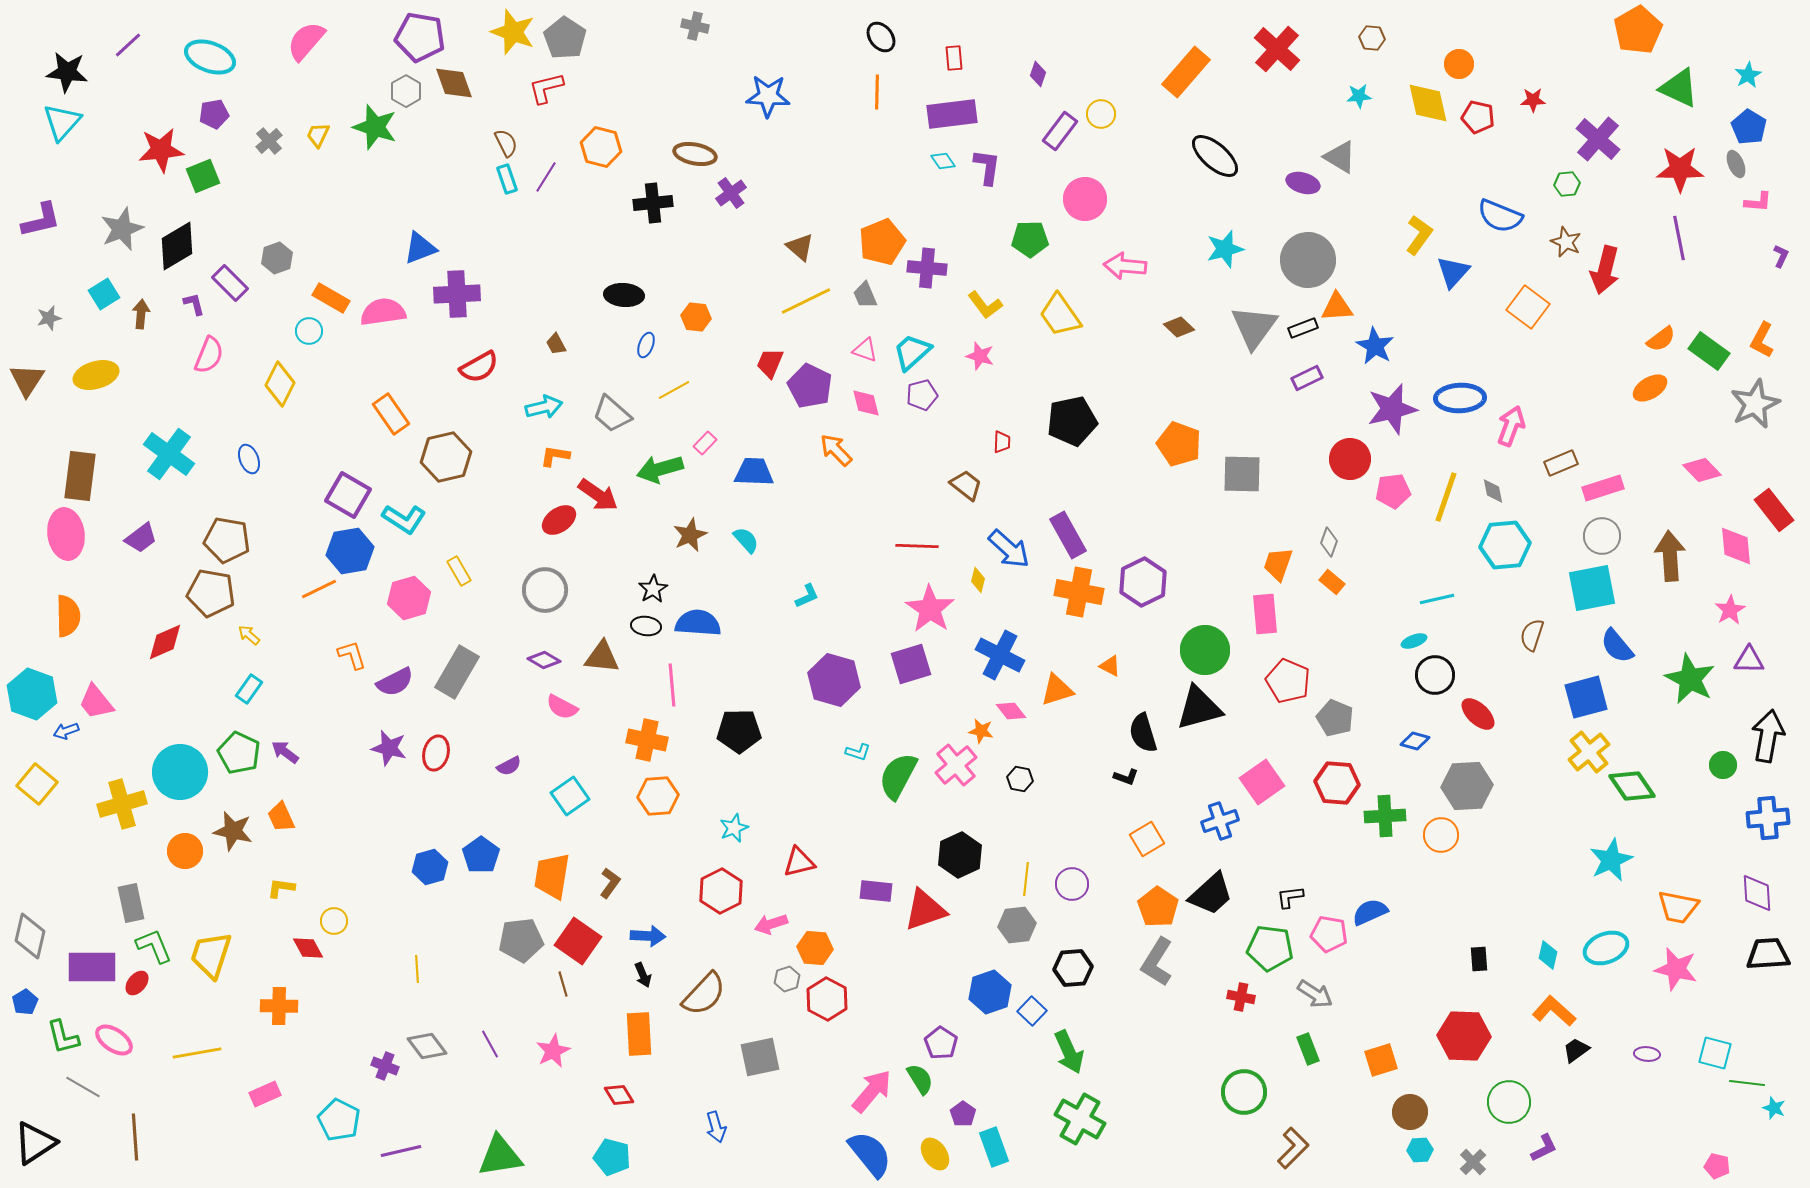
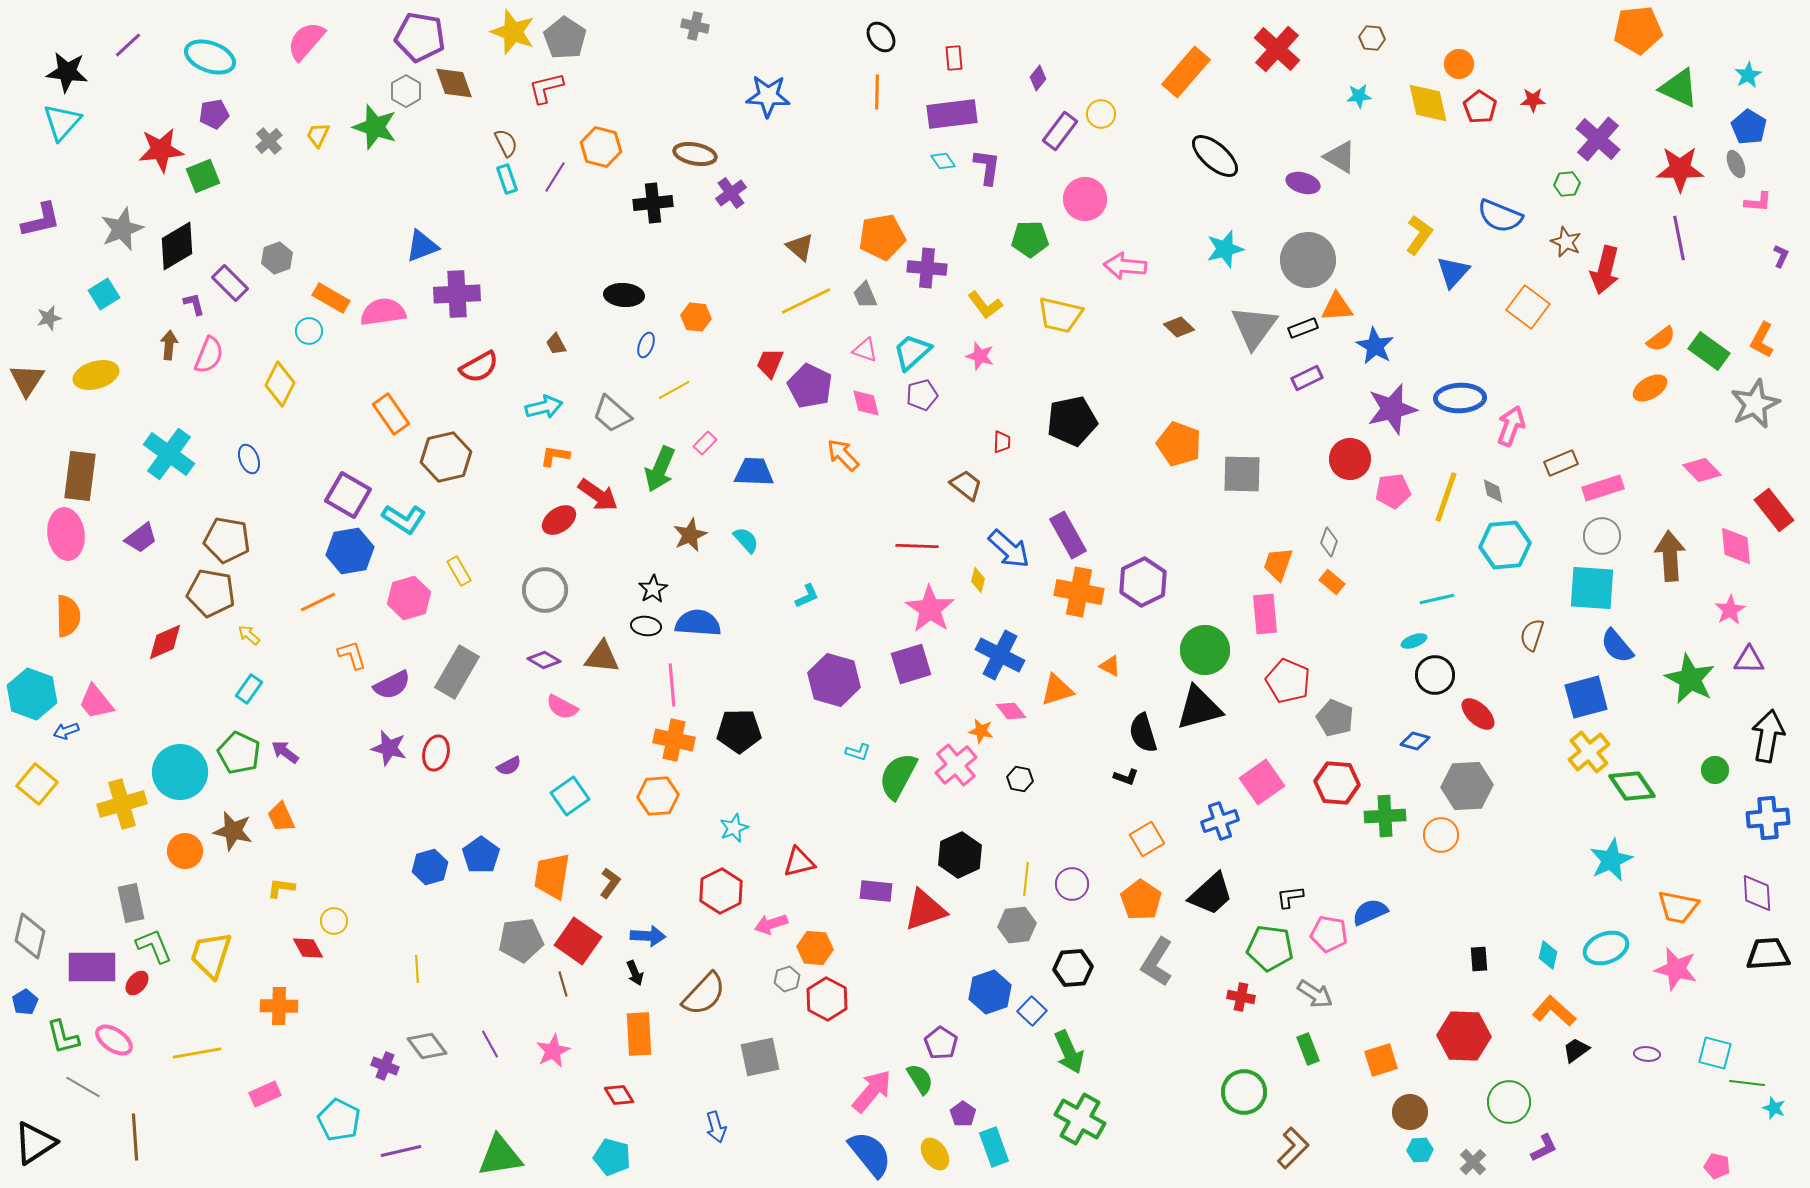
orange pentagon at (1638, 30): rotated 24 degrees clockwise
purple diamond at (1038, 74): moved 4 px down; rotated 20 degrees clockwise
red pentagon at (1478, 117): moved 2 px right, 10 px up; rotated 20 degrees clockwise
purple line at (546, 177): moved 9 px right
orange pentagon at (882, 242): moved 5 px up; rotated 12 degrees clockwise
blue triangle at (420, 248): moved 2 px right, 2 px up
brown arrow at (141, 314): moved 28 px right, 31 px down
yellow trapezoid at (1060, 315): rotated 42 degrees counterclockwise
orange arrow at (836, 450): moved 7 px right, 5 px down
green arrow at (660, 469): rotated 51 degrees counterclockwise
cyan square at (1592, 588): rotated 15 degrees clockwise
orange line at (319, 589): moved 1 px left, 13 px down
purple semicircle at (395, 682): moved 3 px left, 3 px down
orange cross at (647, 740): moved 27 px right
green circle at (1723, 765): moved 8 px left, 5 px down
orange pentagon at (1158, 907): moved 17 px left, 7 px up
black arrow at (643, 975): moved 8 px left, 2 px up
